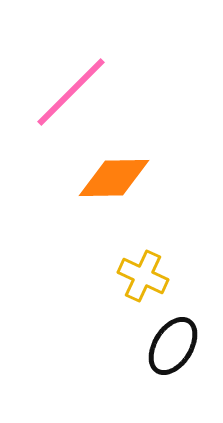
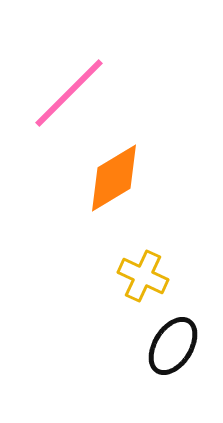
pink line: moved 2 px left, 1 px down
orange diamond: rotated 30 degrees counterclockwise
